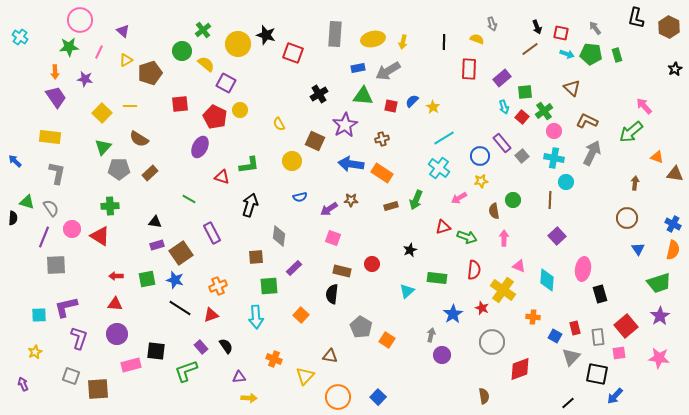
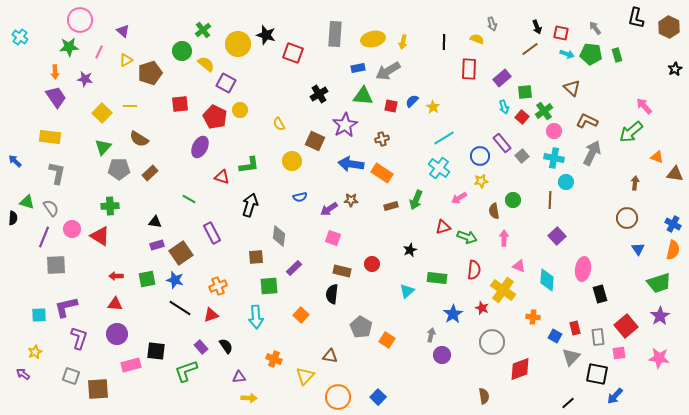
purple arrow at (23, 384): moved 10 px up; rotated 32 degrees counterclockwise
